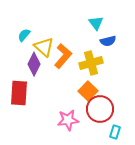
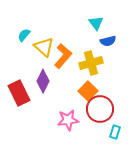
purple diamond: moved 9 px right, 17 px down
red rectangle: rotated 30 degrees counterclockwise
